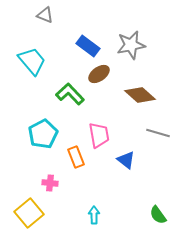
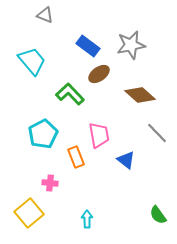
gray line: moved 1 px left; rotated 30 degrees clockwise
cyan arrow: moved 7 px left, 4 px down
